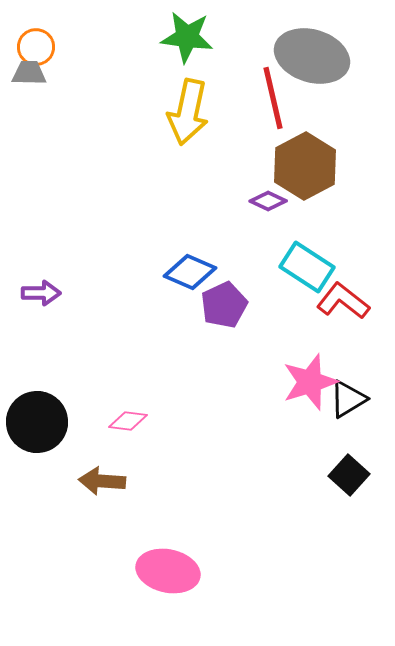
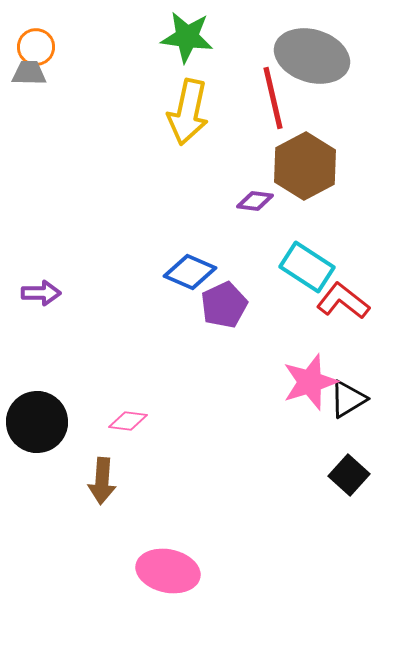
purple diamond: moved 13 px left; rotated 18 degrees counterclockwise
brown arrow: rotated 90 degrees counterclockwise
